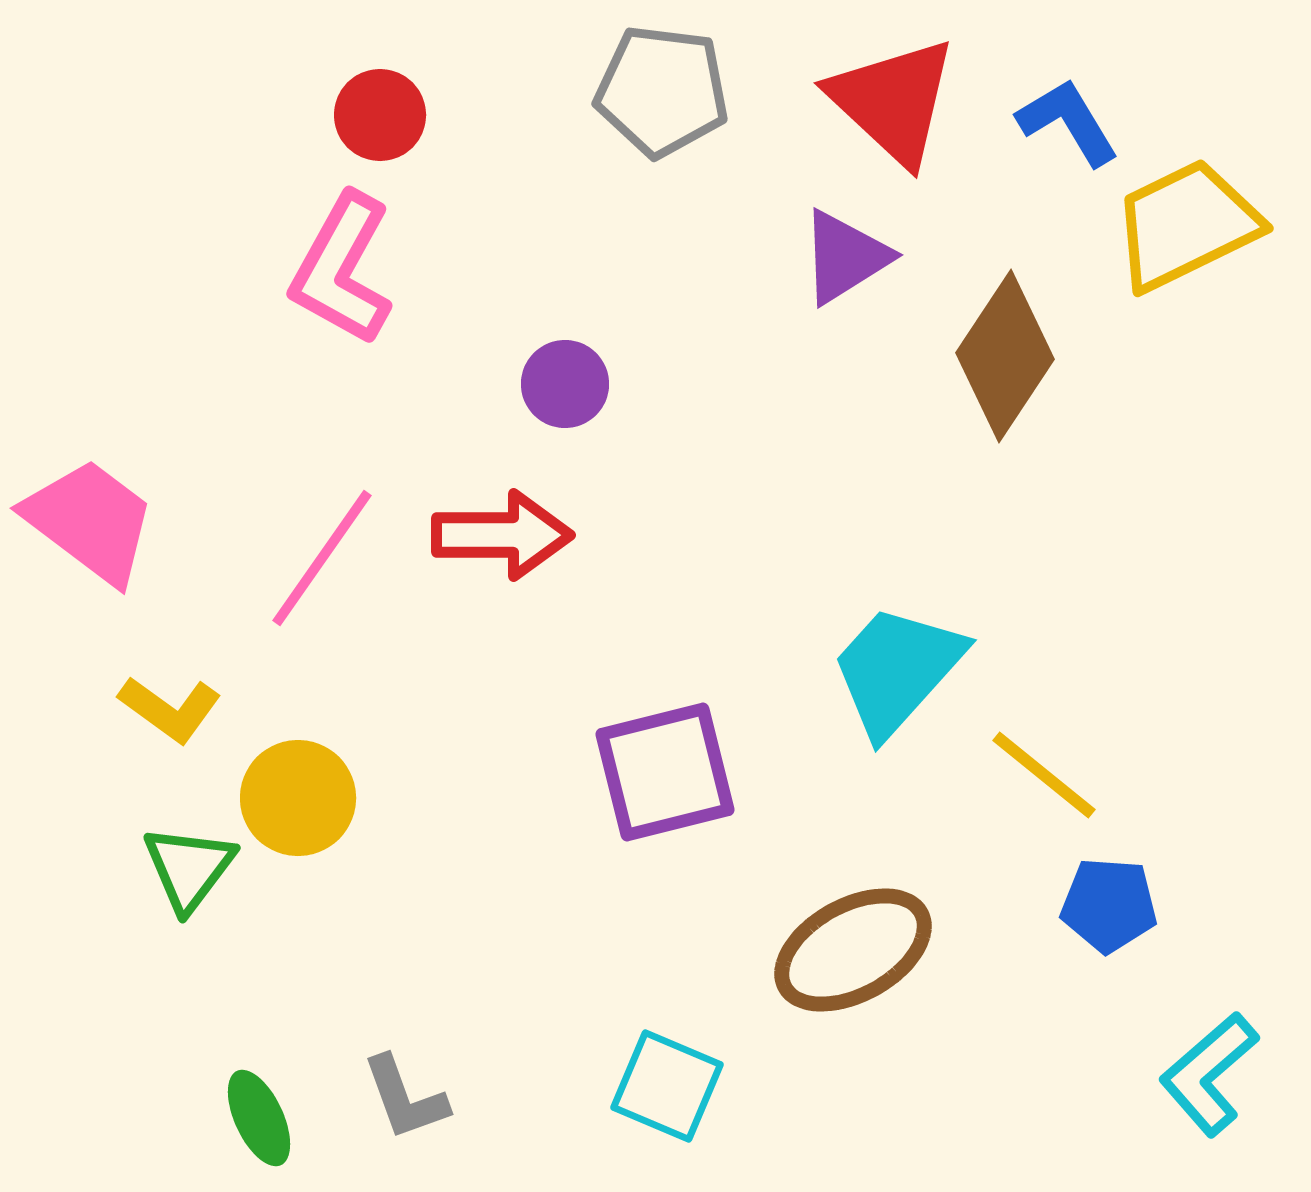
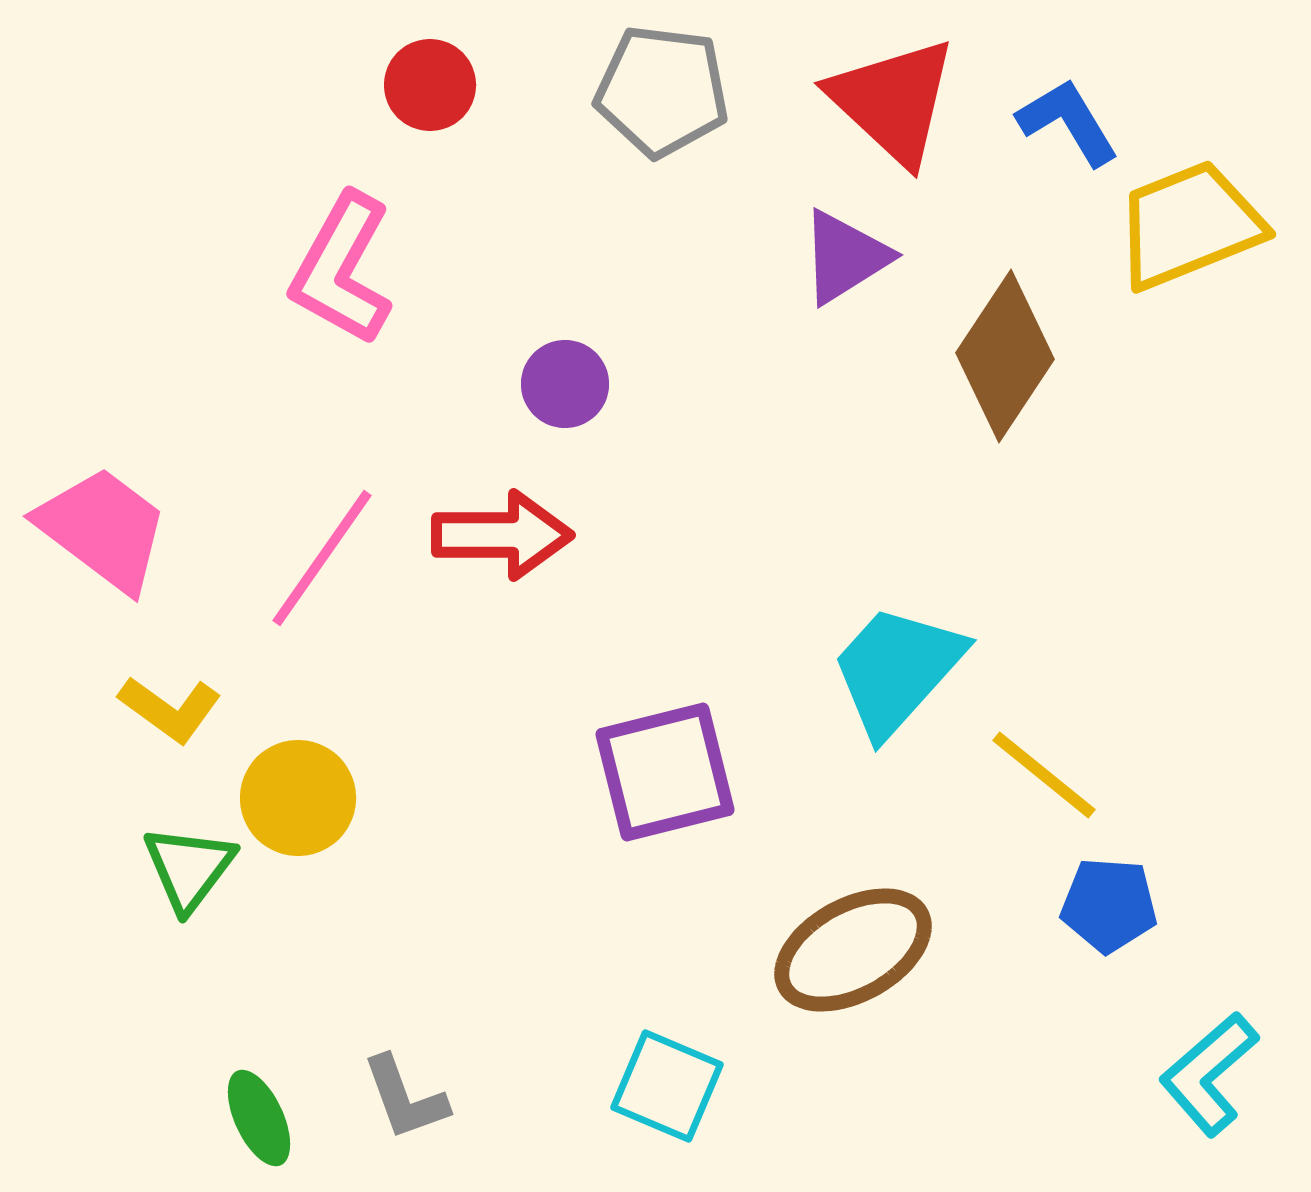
red circle: moved 50 px right, 30 px up
yellow trapezoid: moved 3 px right; rotated 4 degrees clockwise
pink trapezoid: moved 13 px right, 8 px down
